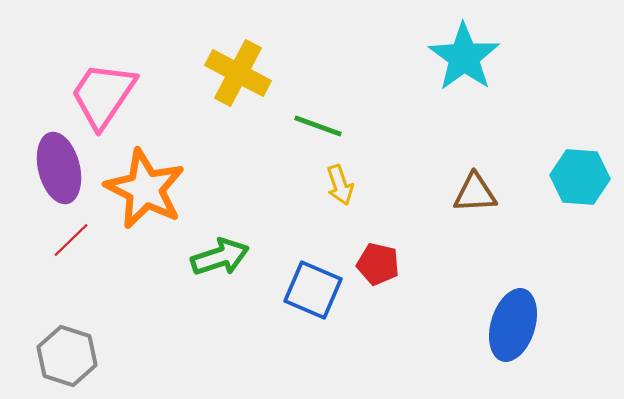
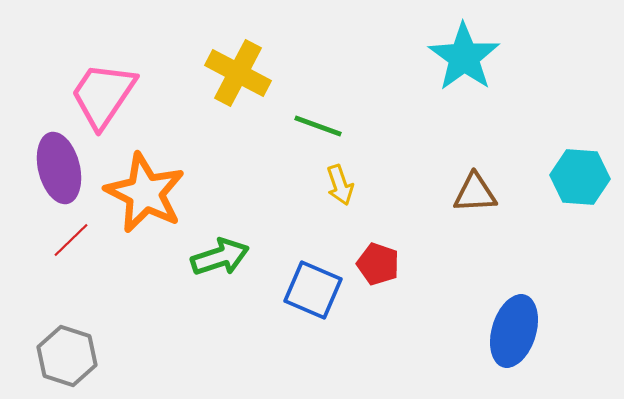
orange star: moved 4 px down
red pentagon: rotated 6 degrees clockwise
blue ellipse: moved 1 px right, 6 px down
